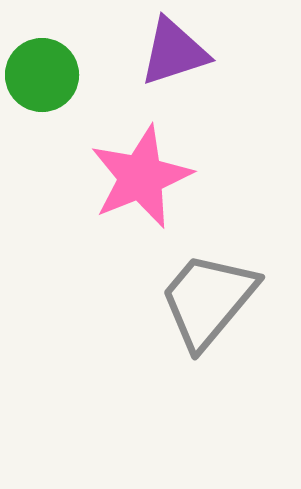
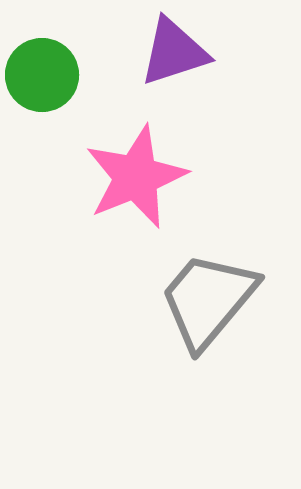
pink star: moved 5 px left
